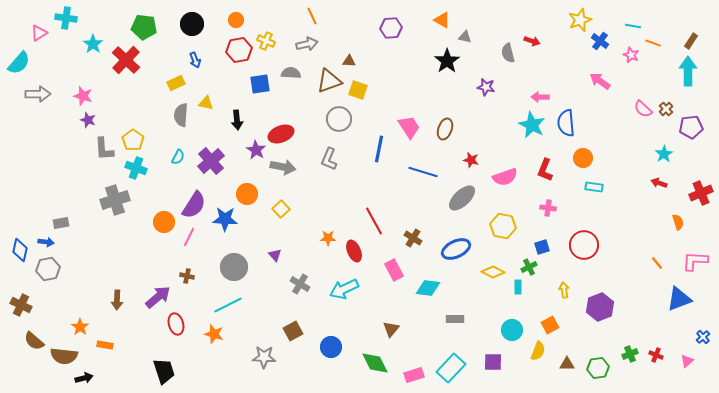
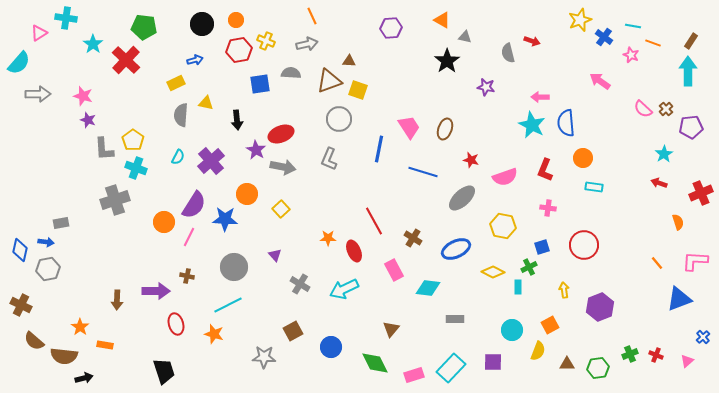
black circle at (192, 24): moved 10 px right
blue cross at (600, 41): moved 4 px right, 4 px up
blue arrow at (195, 60): rotated 84 degrees counterclockwise
purple arrow at (158, 297): moved 2 px left, 6 px up; rotated 40 degrees clockwise
